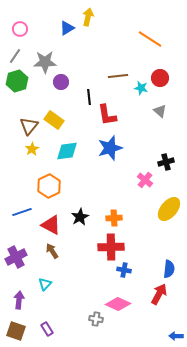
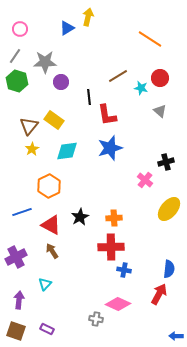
brown line: rotated 24 degrees counterclockwise
green hexagon: rotated 25 degrees counterclockwise
purple rectangle: rotated 32 degrees counterclockwise
